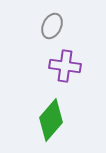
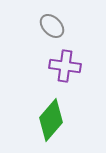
gray ellipse: rotated 70 degrees counterclockwise
